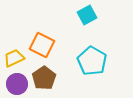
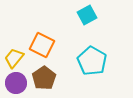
yellow trapezoid: rotated 25 degrees counterclockwise
purple circle: moved 1 px left, 1 px up
